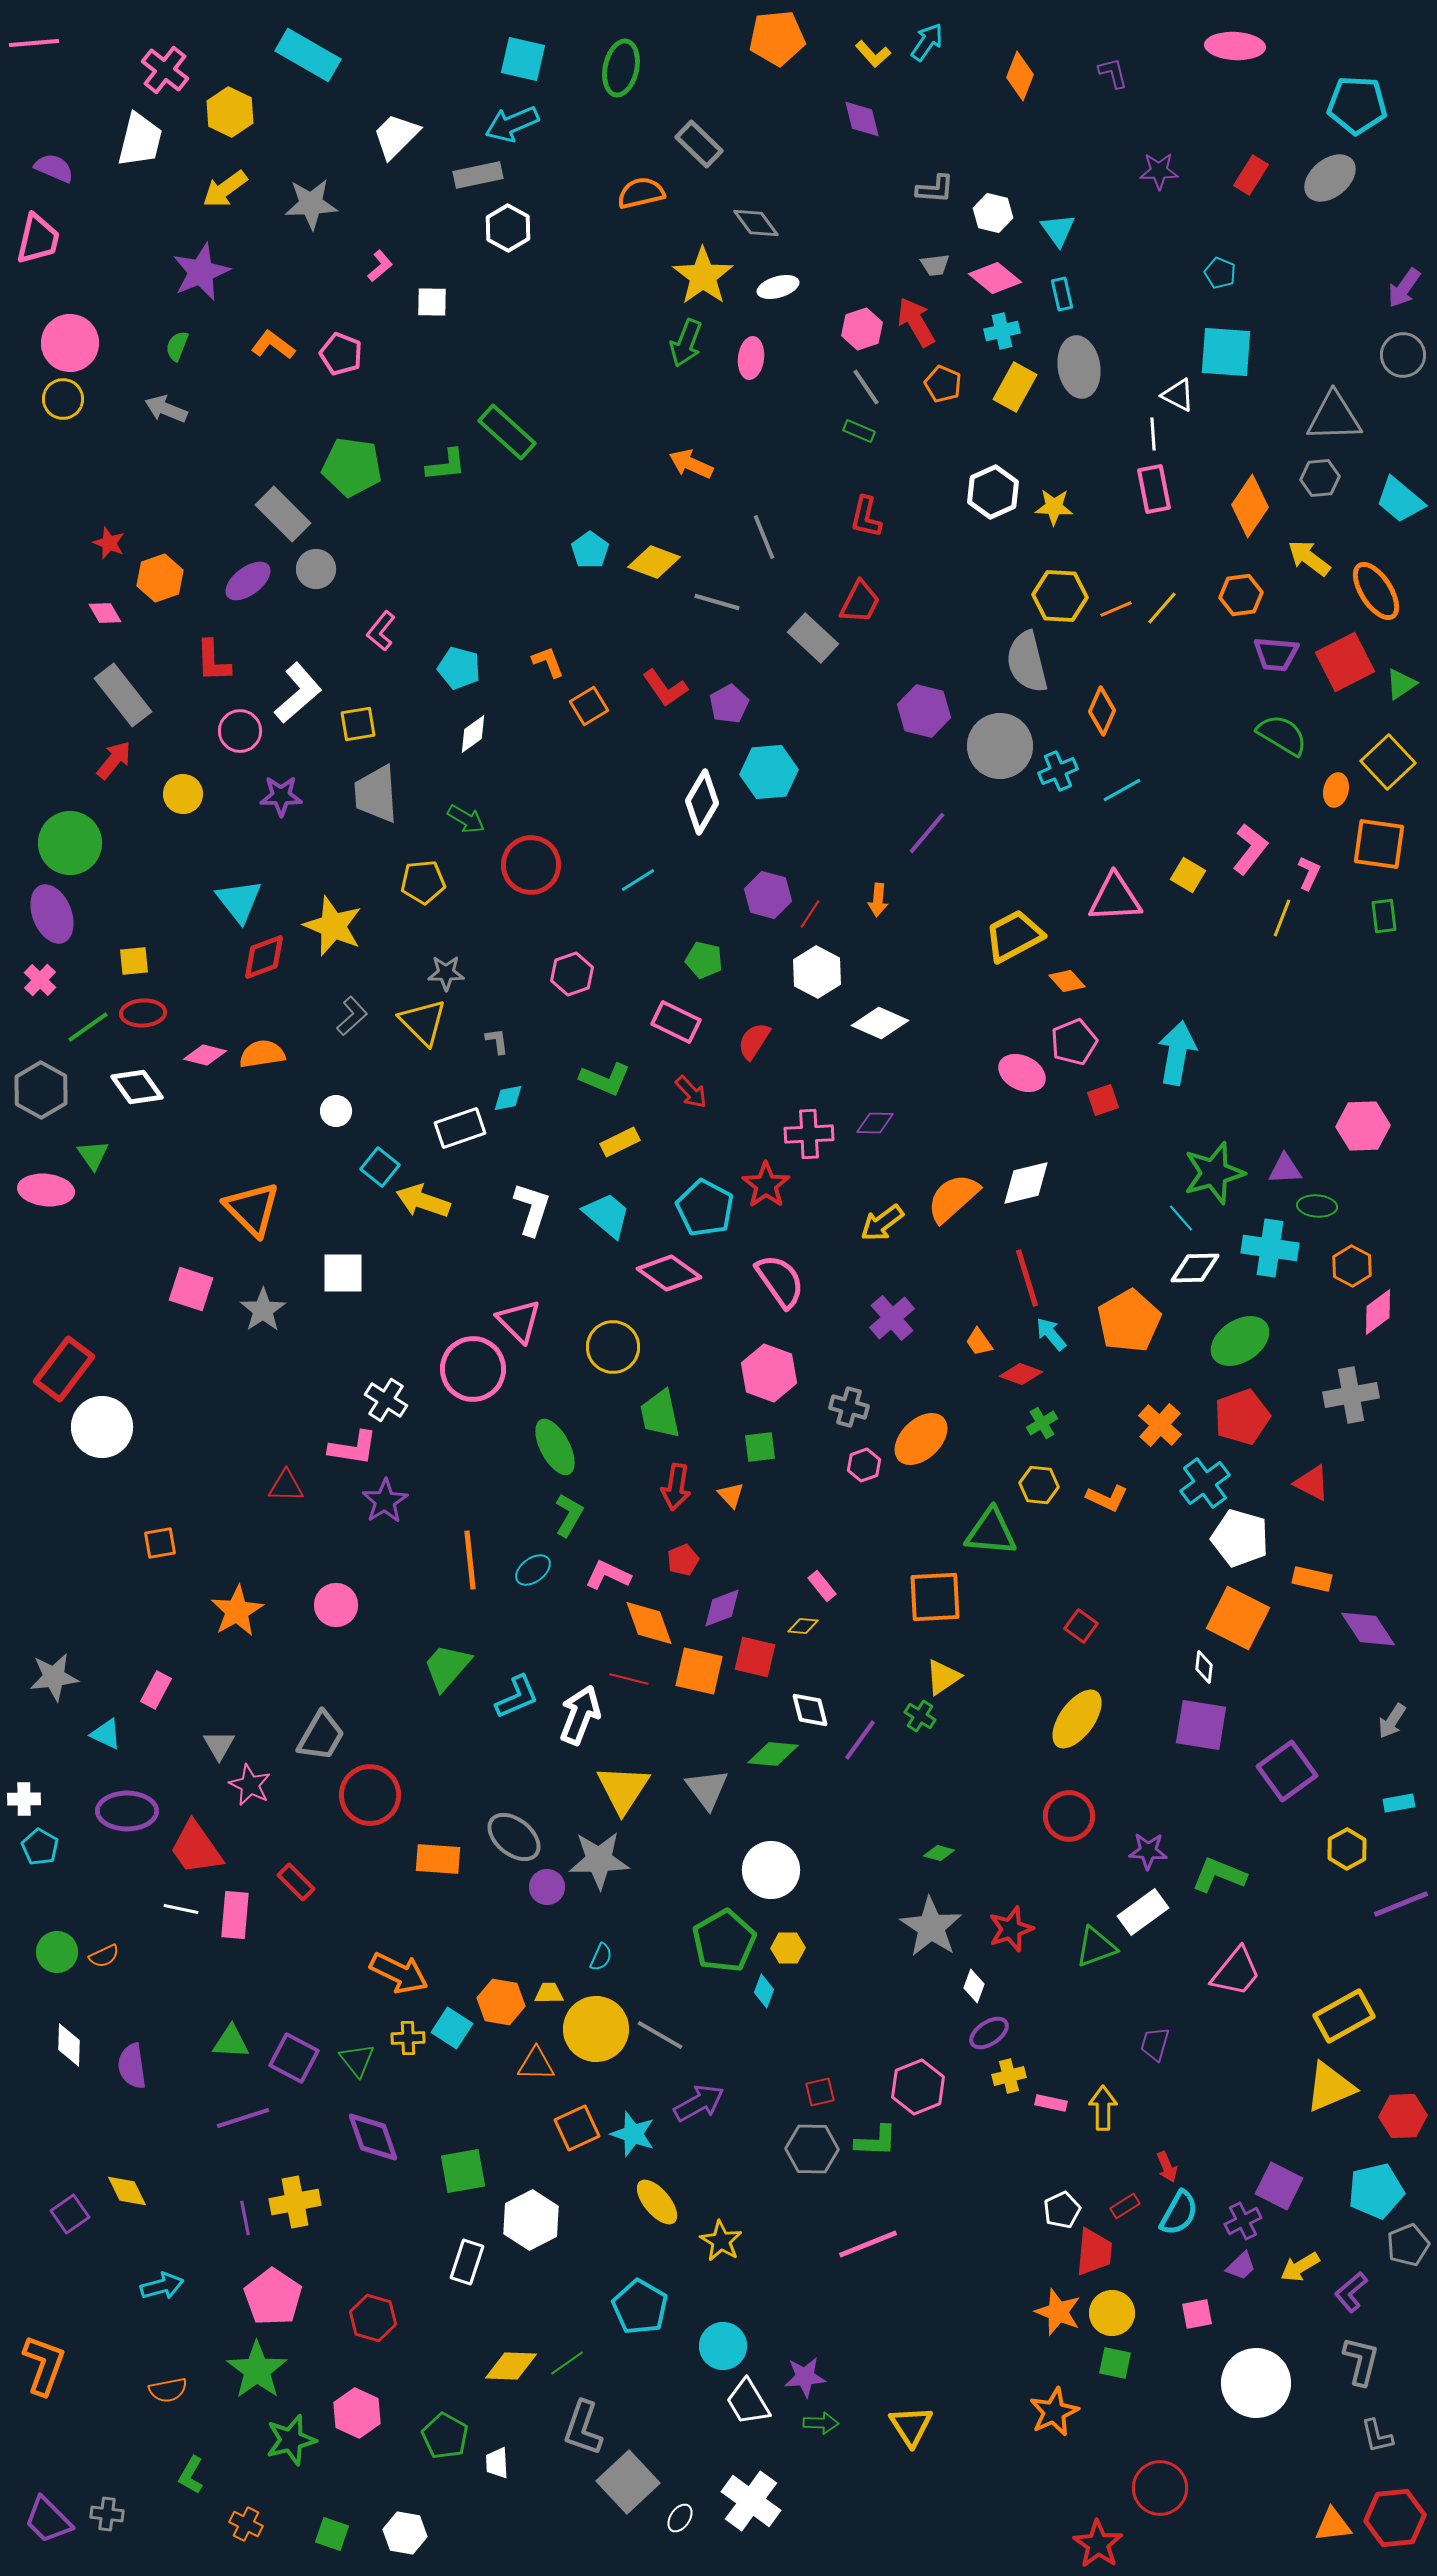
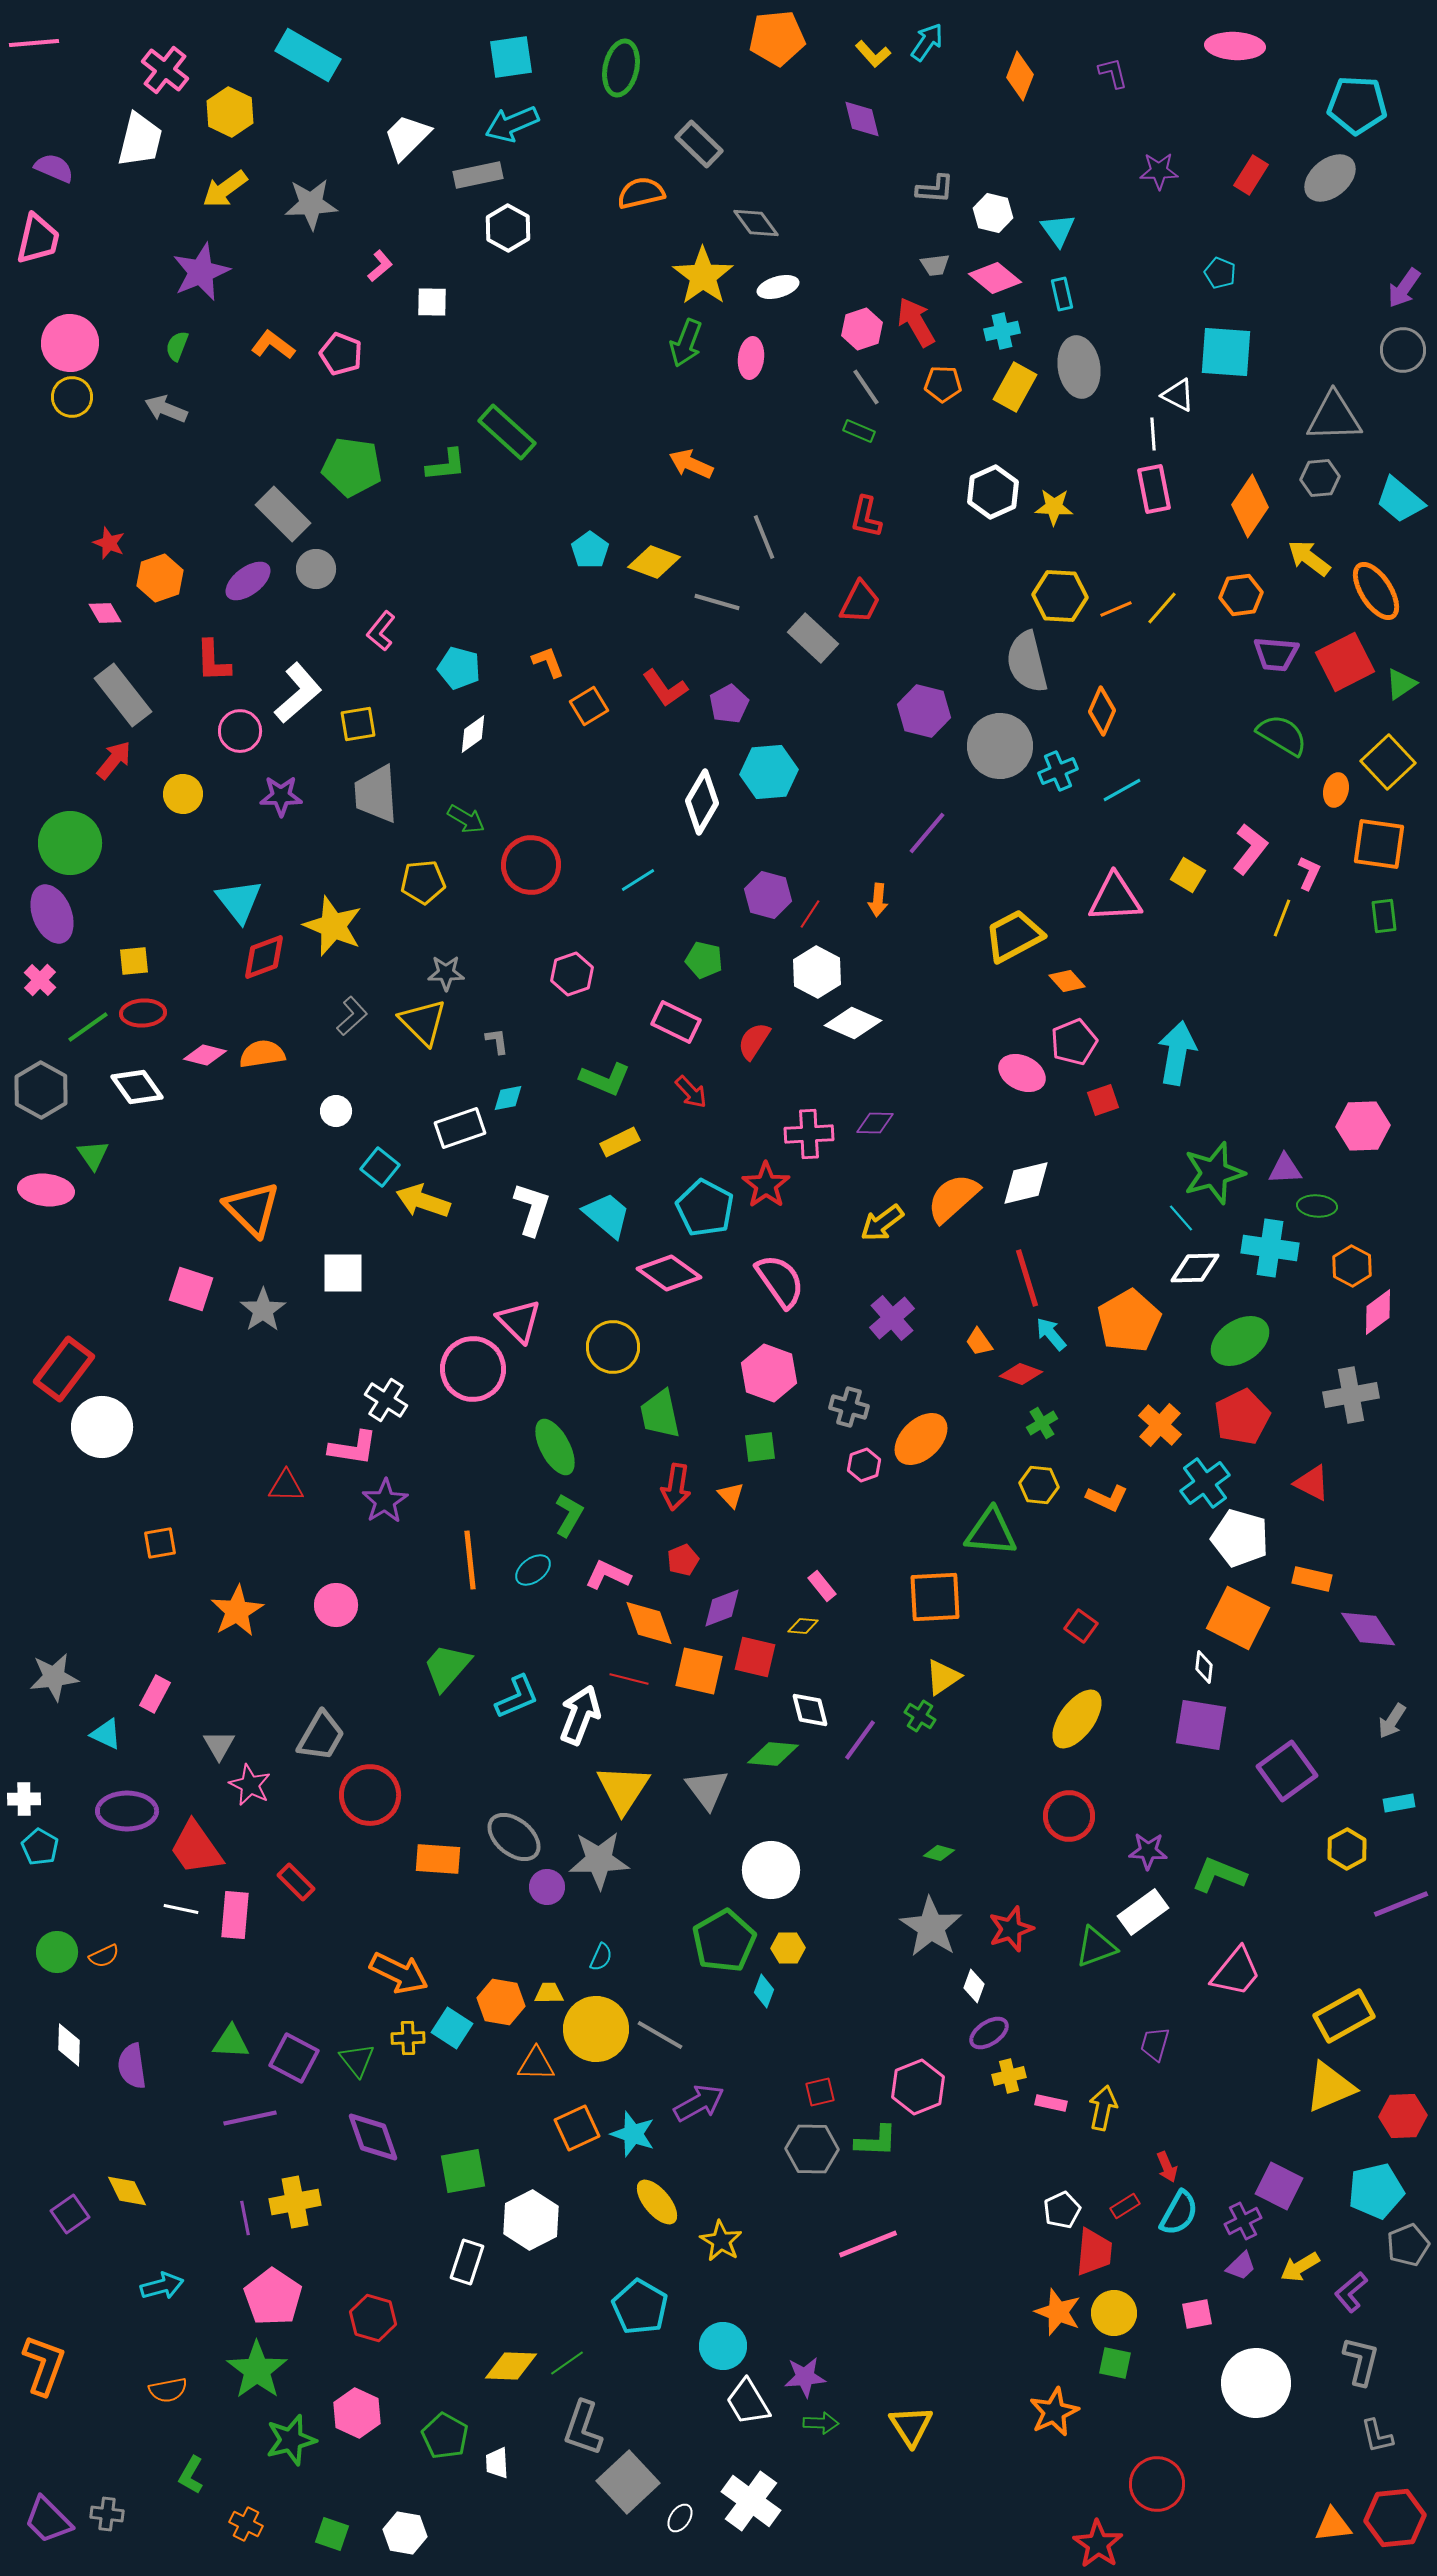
cyan square at (523, 59): moved 12 px left, 2 px up; rotated 21 degrees counterclockwise
white trapezoid at (396, 136): moved 11 px right, 1 px down
gray circle at (1403, 355): moved 5 px up
orange pentagon at (943, 384): rotated 21 degrees counterclockwise
yellow circle at (63, 399): moved 9 px right, 2 px up
white diamond at (880, 1023): moved 27 px left
red pentagon at (1242, 1417): rotated 6 degrees counterclockwise
pink rectangle at (156, 1690): moved 1 px left, 4 px down
yellow arrow at (1103, 2108): rotated 12 degrees clockwise
purple line at (243, 2118): moved 7 px right; rotated 6 degrees clockwise
yellow circle at (1112, 2313): moved 2 px right
red circle at (1160, 2488): moved 3 px left, 4 px up
